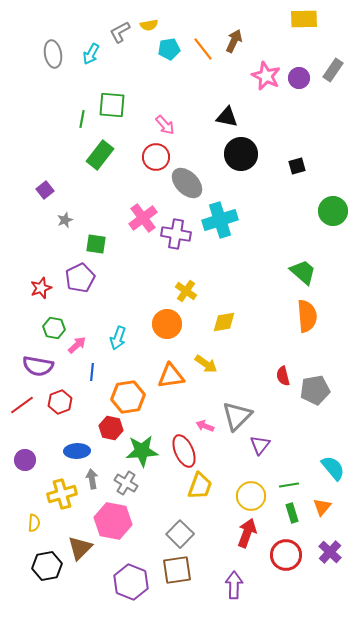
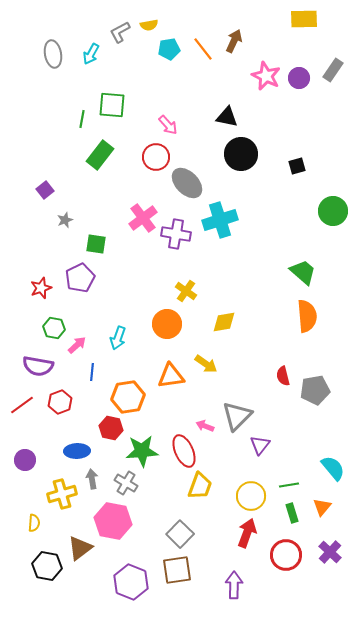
pink arrow at (165, 125): moved 3 px right
brown triangle at (80, 548): rotated 8 degrees clockwise
black hexagon at (47, 566): rotated 20 degrees clockwise
